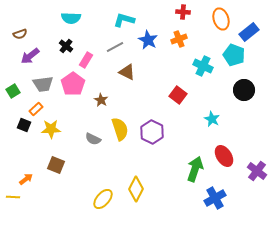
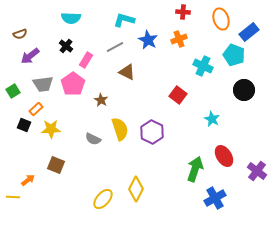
orange arrow: moved 2 px right, 1 px down
